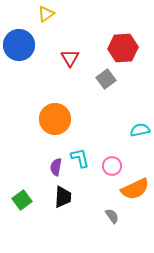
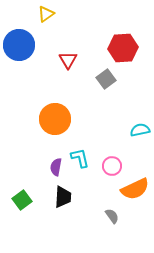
red triangle: moved 2 px left, 2 px down
